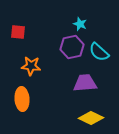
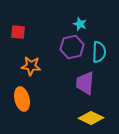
cyan semicircle: rotated 130 degrees counterclockwise
purple trapezoid: rotated 80 degrees counterclockwise
orange ellipse: rotated 10 degrees counterclockwise
